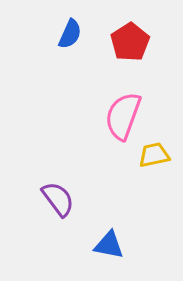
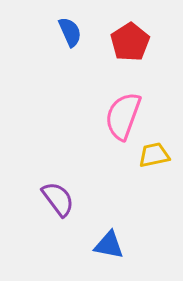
blue semicircle: moved 2 px up; rotated 48 degrees counterclockwise
